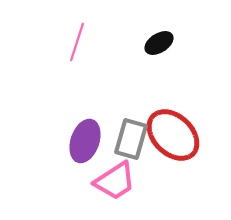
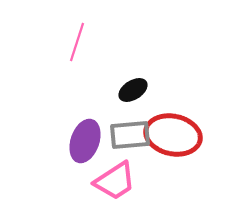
black ellipse: moved 26 px left, 47 px down
red ellipse: rotated 32 degrees counterclockwise
gray rectangle: moved 1 px left, 4 px up; rotated 69 degrees clockwise
